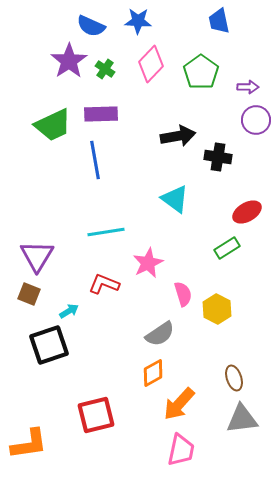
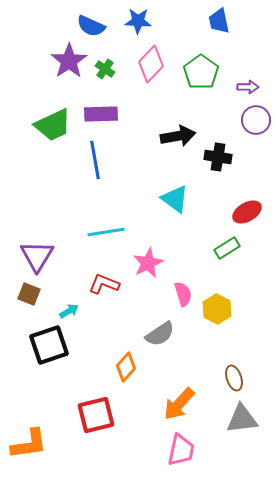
orange diamond: moved 27 px left, 6 px up; rotated 20 degrees counterclockwise
